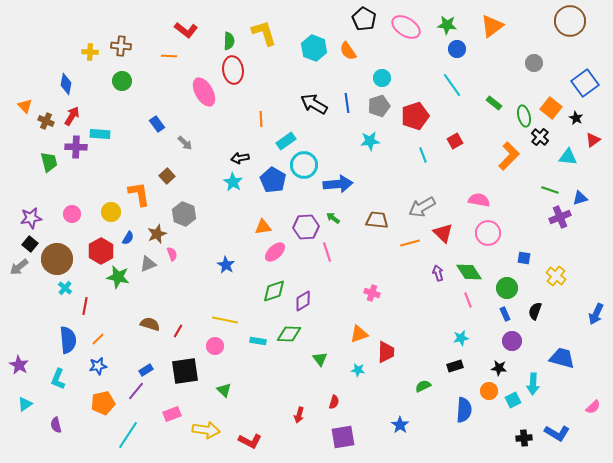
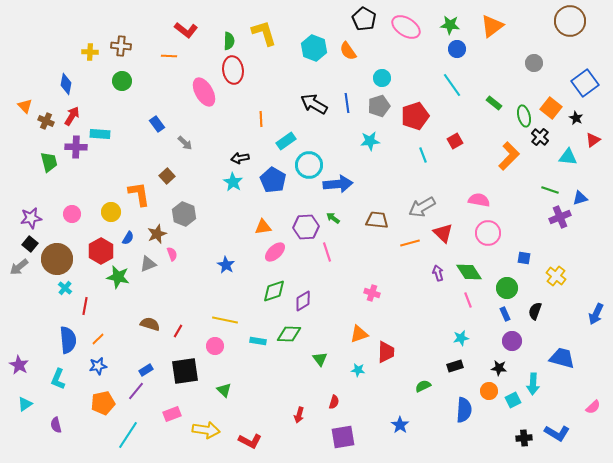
green star at (447, 25): moved 3 px right
cyan circle at (304, 165): moved 5 px right
